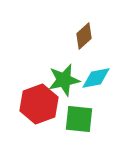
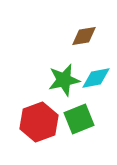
brown diamond: rotated 32 degrees clockwise
red hexagon: moved 18 px down
green square: rotated 28 degrees counterclockwise
